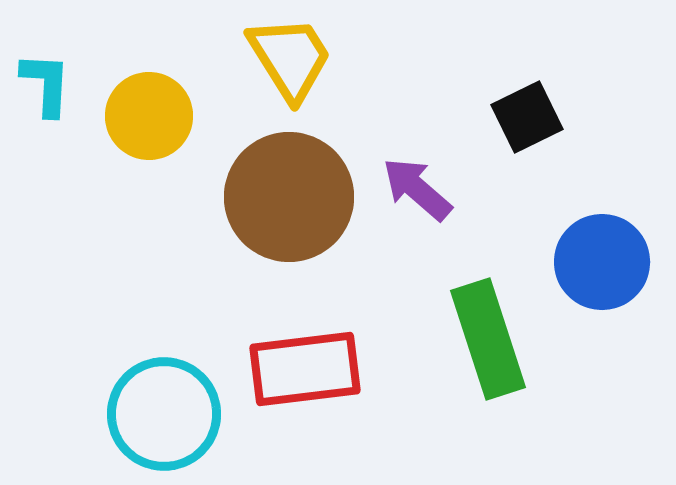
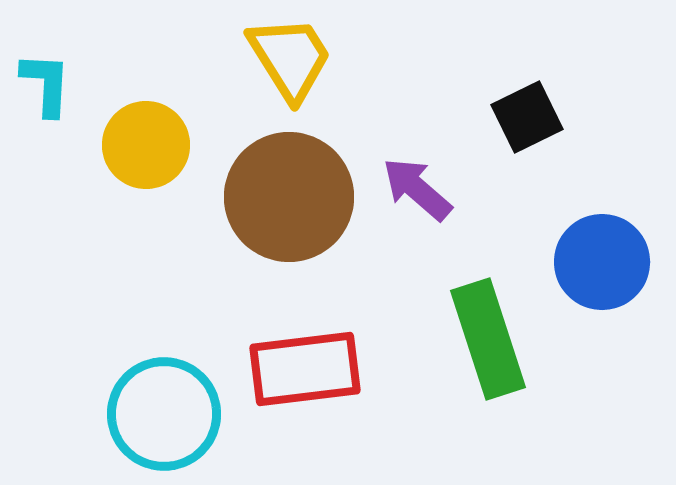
yellow circle: moved 3 px left, 29 px down
